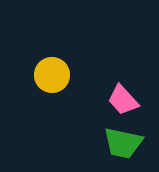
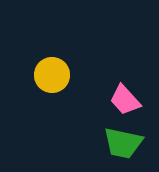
pink trapezoid: moved 2 px right
